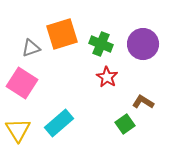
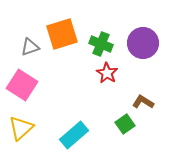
purple circle: moved 1 px up
gray triangle: moved 1 px left, 1 px up
red star: moved 4 px up
pink square: moved 2 px down
cyan rectangle: moved 15 px right, 12 px down
yellow triangle: moved 3 px right, 2 px up; rotated 20 degrees clockwise
